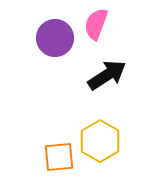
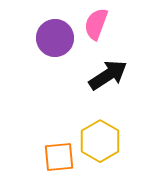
black arrow: moved 1 px right
